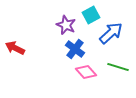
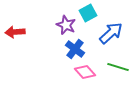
cyan square: moved 3 px left, 2 px up
red arrow: moved 16 px up; rotated 30 degrees counterclockwise
pink diamond: moved 1 px left
